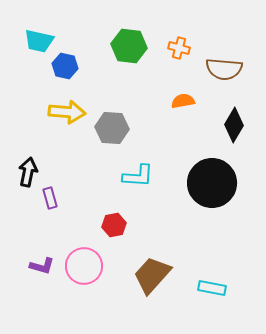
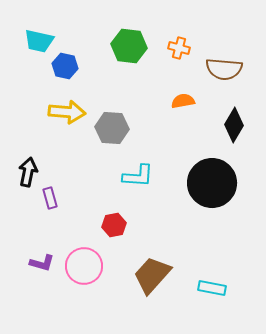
purple L-shape: moved 3 px up
